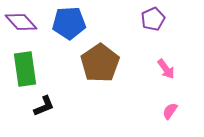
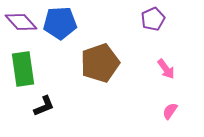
blue pentagon: moved 9 px left
brown pentagon: rotated 15 degrees clockwise
green rectangle: moved 2 px left
